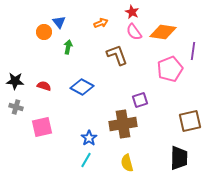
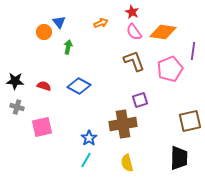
brown L-shape: moved 17 px right, 6 px down
blue diamond: moved 3 px left, 1 px up
gray cross: moved 1 px right
